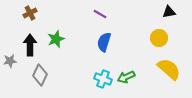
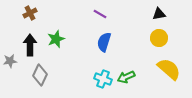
black triangle: moved 10 px left, 2 px down
